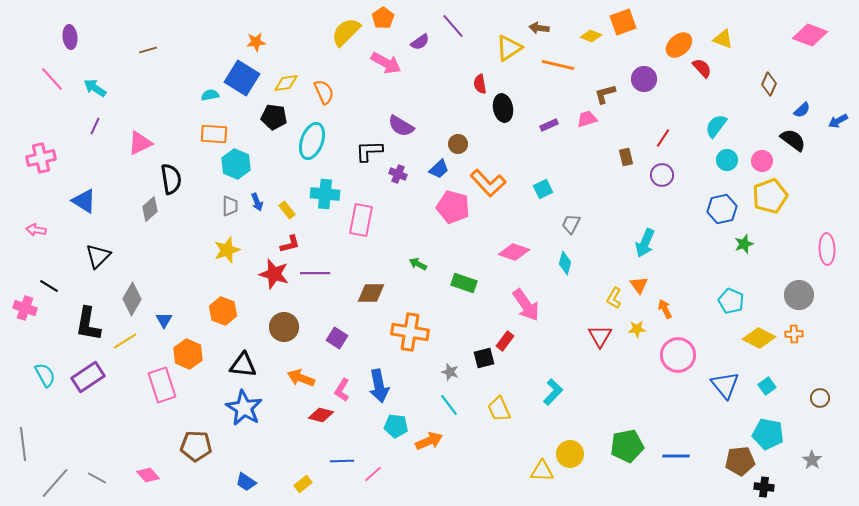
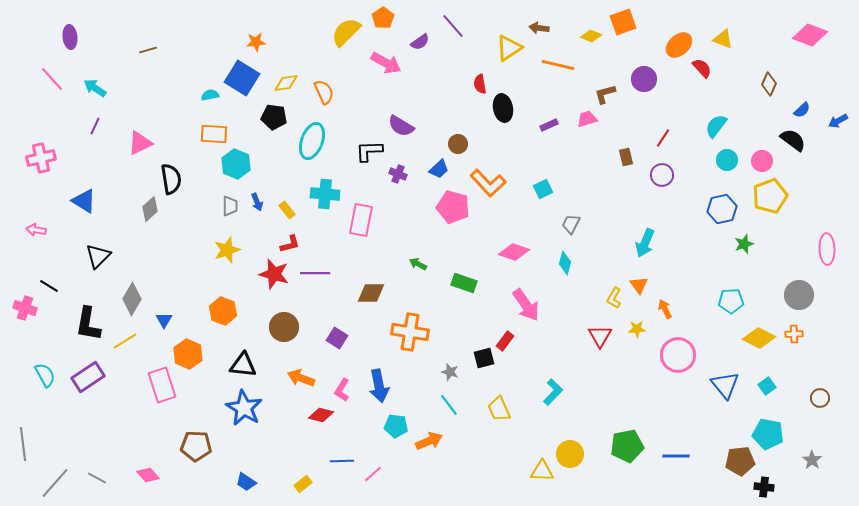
cyan pentagon at (731, 301): rotated 25 degrees counterclockwise
